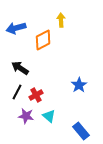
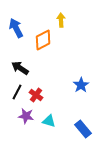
blue arrow: rotated 78 degrees clockwise
blue star: moved 2 px right
red cross: rotated 24 degrees counterclockwise
cyan triangle: moved 5 px down; rotated 24 degrees counterclockwise
blue rectangle: moved 2 px right, 2 px up
